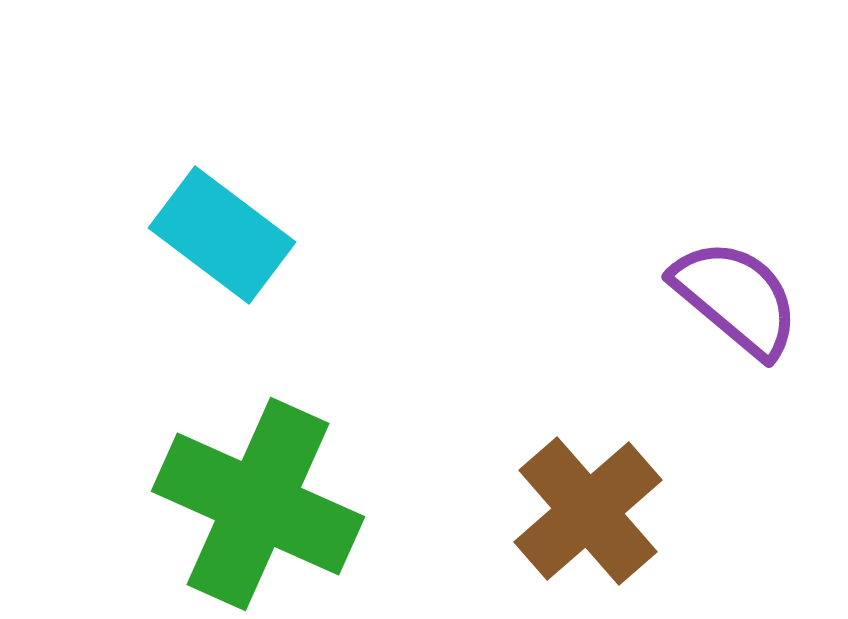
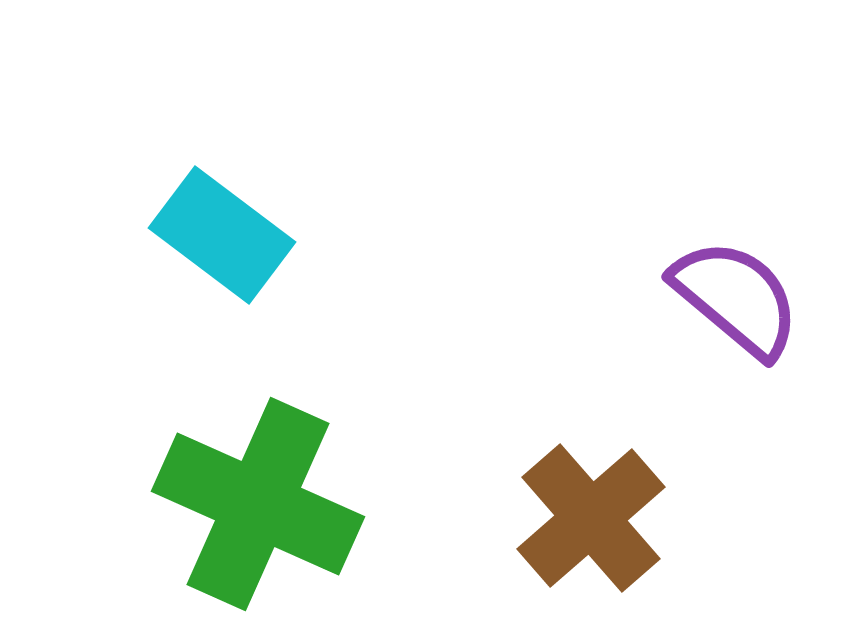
brown cross: moved 3 px right, 7 px down
